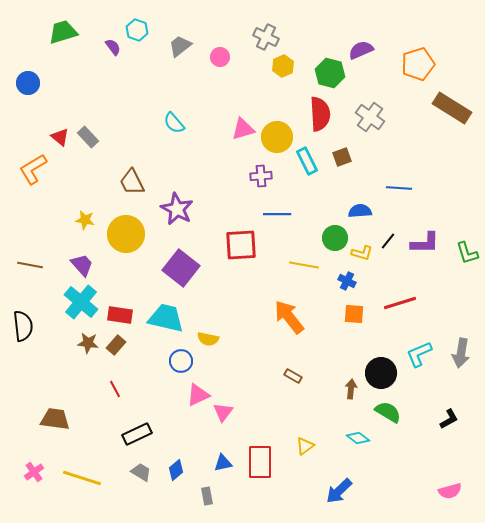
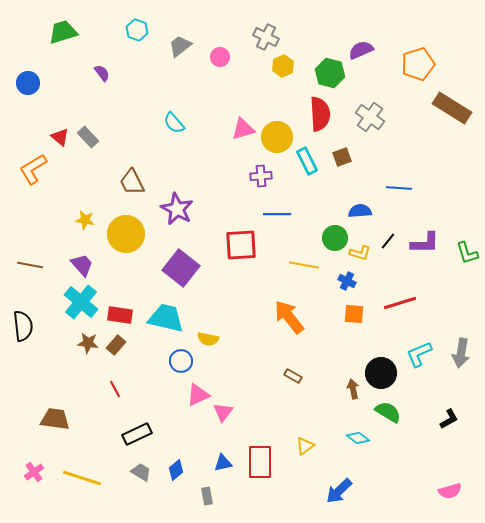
purple semicircle at (113, 47): moved 11 px left, 26 px down
yellow L-shape at (362, 253): moved 2 px left
brown arrow at (351, 389): moved 2 px right; rotated 18 degrees counterclockwise
